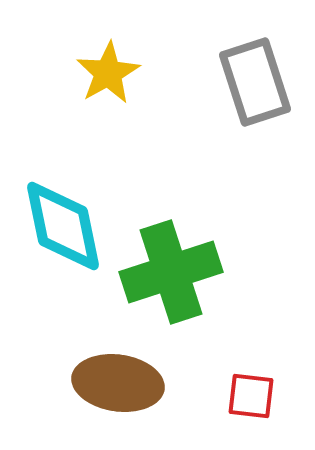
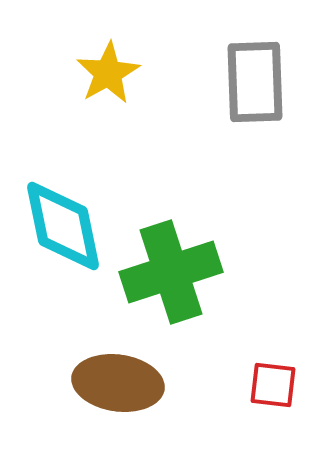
gray rectangle: rotated 16 degrees clockwise
red square: moved 22 px right, 11 px up
